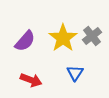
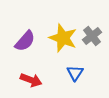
yellow star: rotated 16 degrees counterclockwise
